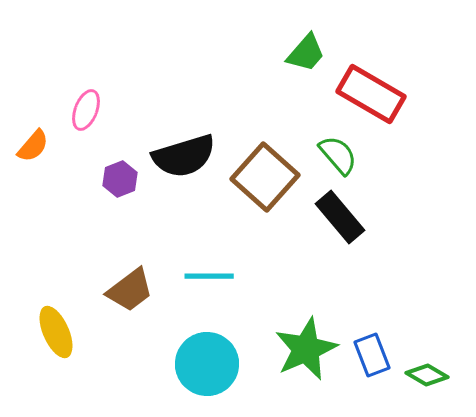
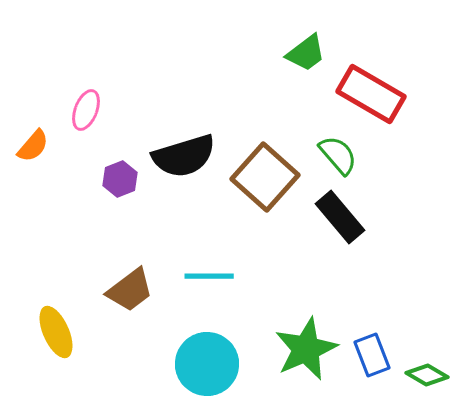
green trapezoid: rotated 12 degrees clockwise
